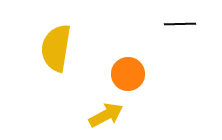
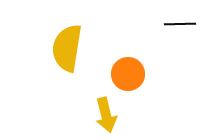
yellow semicircle: moved 11 px right
yellow arrow: rotated 104 degrees clockwise
